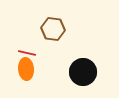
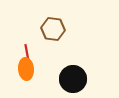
red line: rotated 66 degrees clockwise
black circle: moved 10 px left, 7 px down
